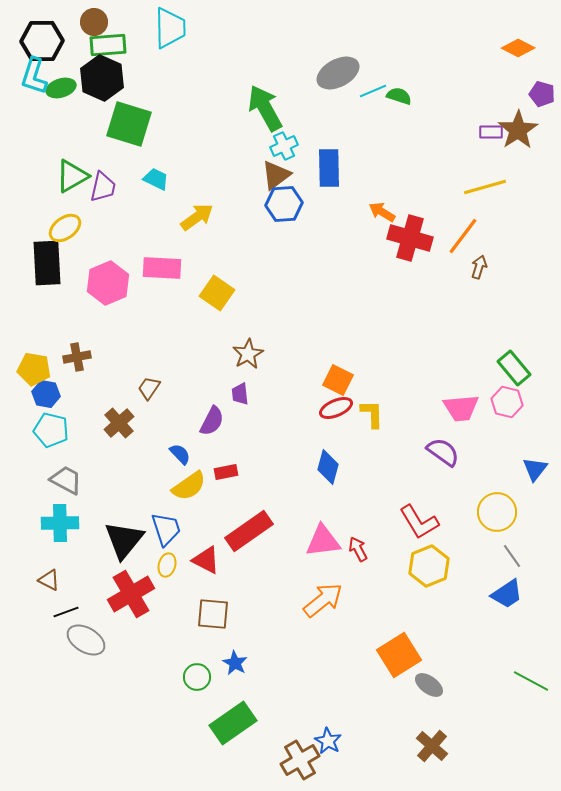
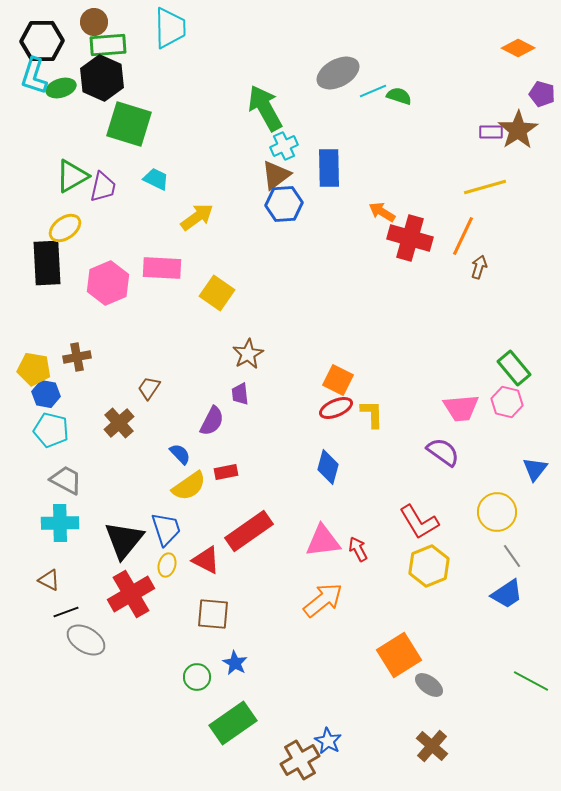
orange line at (463, 236): rotated 12 degrees counterclockwise
